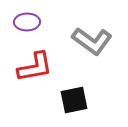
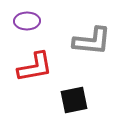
purple ellipse: moved 1 px up
gray L-shape: rotated 30 degrees counterclockwise
